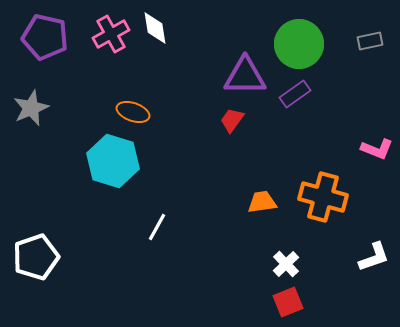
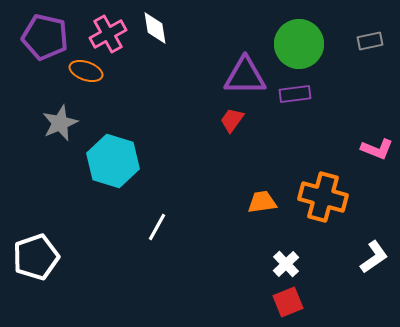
pink cross: moved 3 px left
purple rectangle: rotated 28 degrees clockwise
gray star: moved 29 px right, 15 px down
orange ellipse: moved 47 px left, 41 px up
white L-shape: rotated 16 degrees counterclockwise
